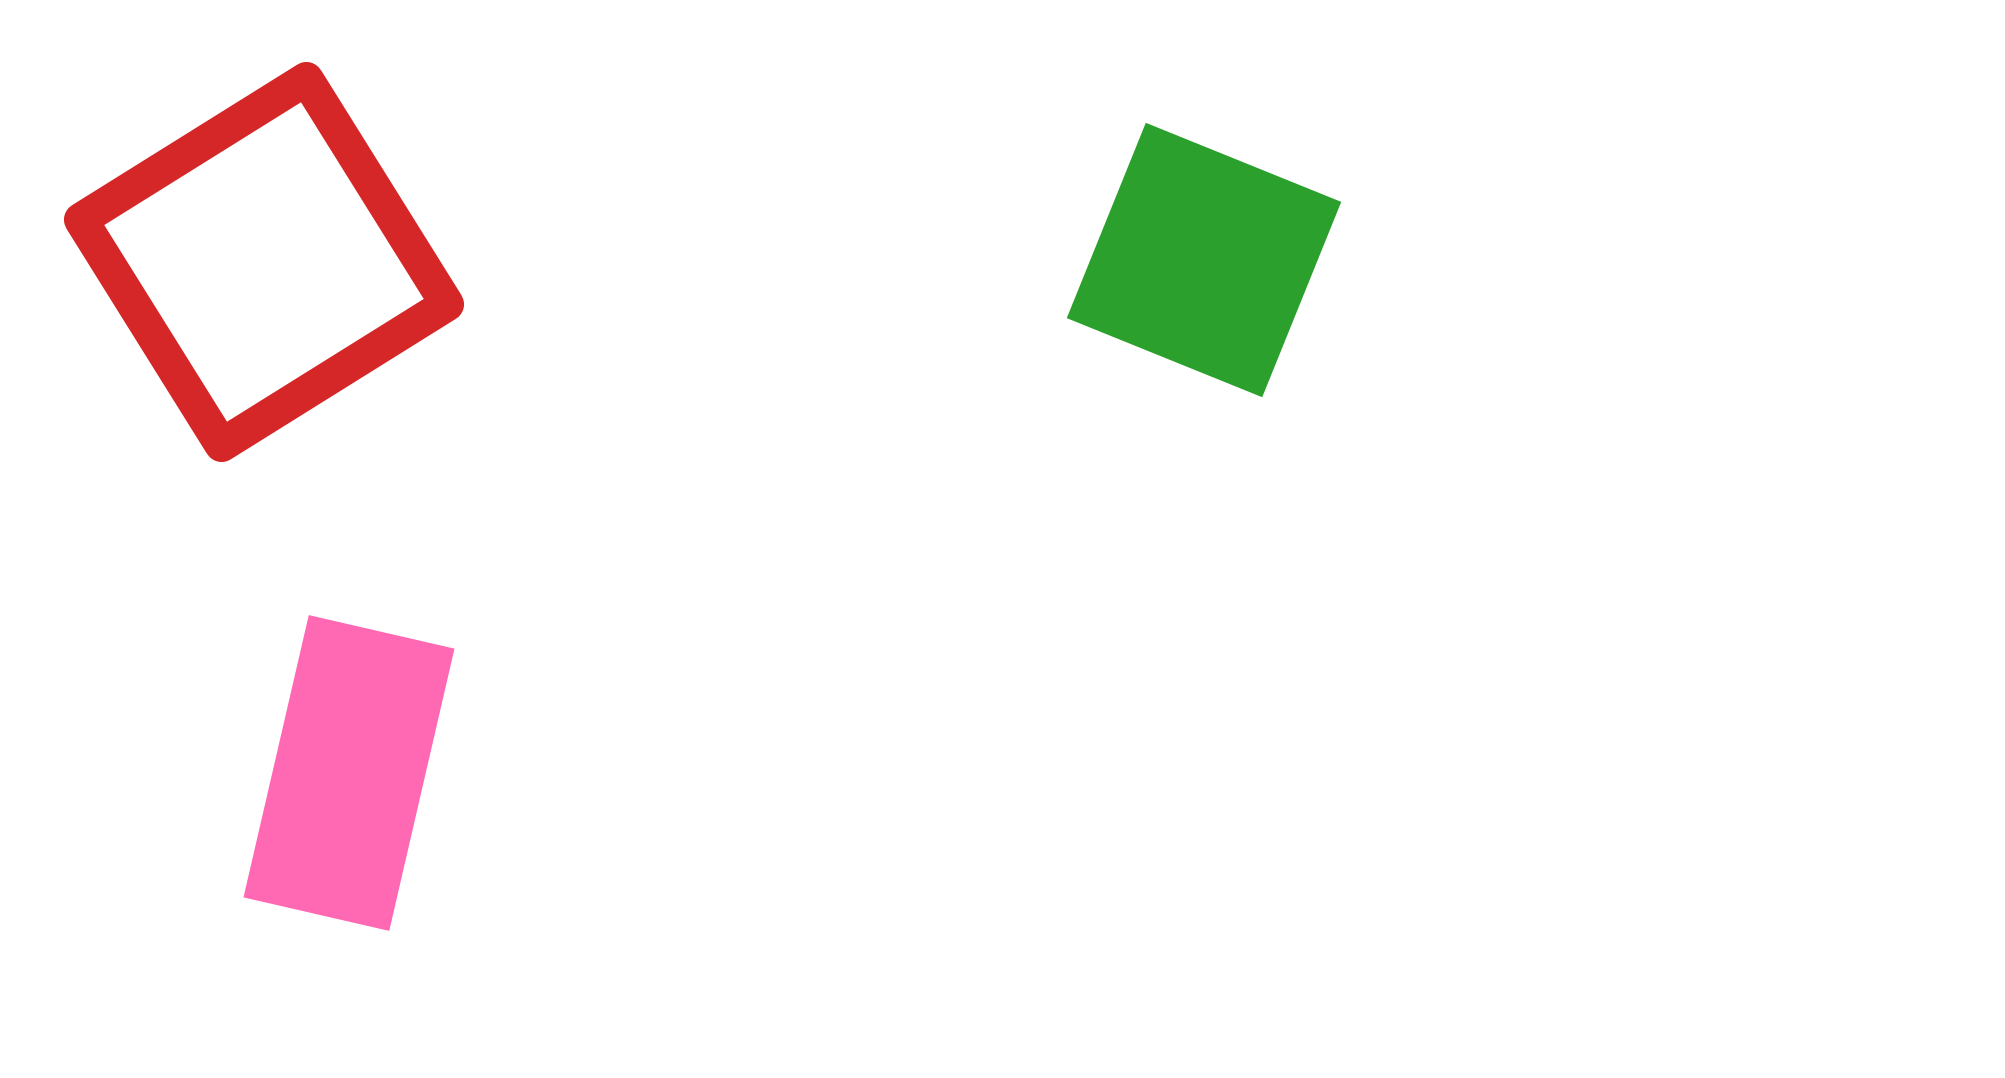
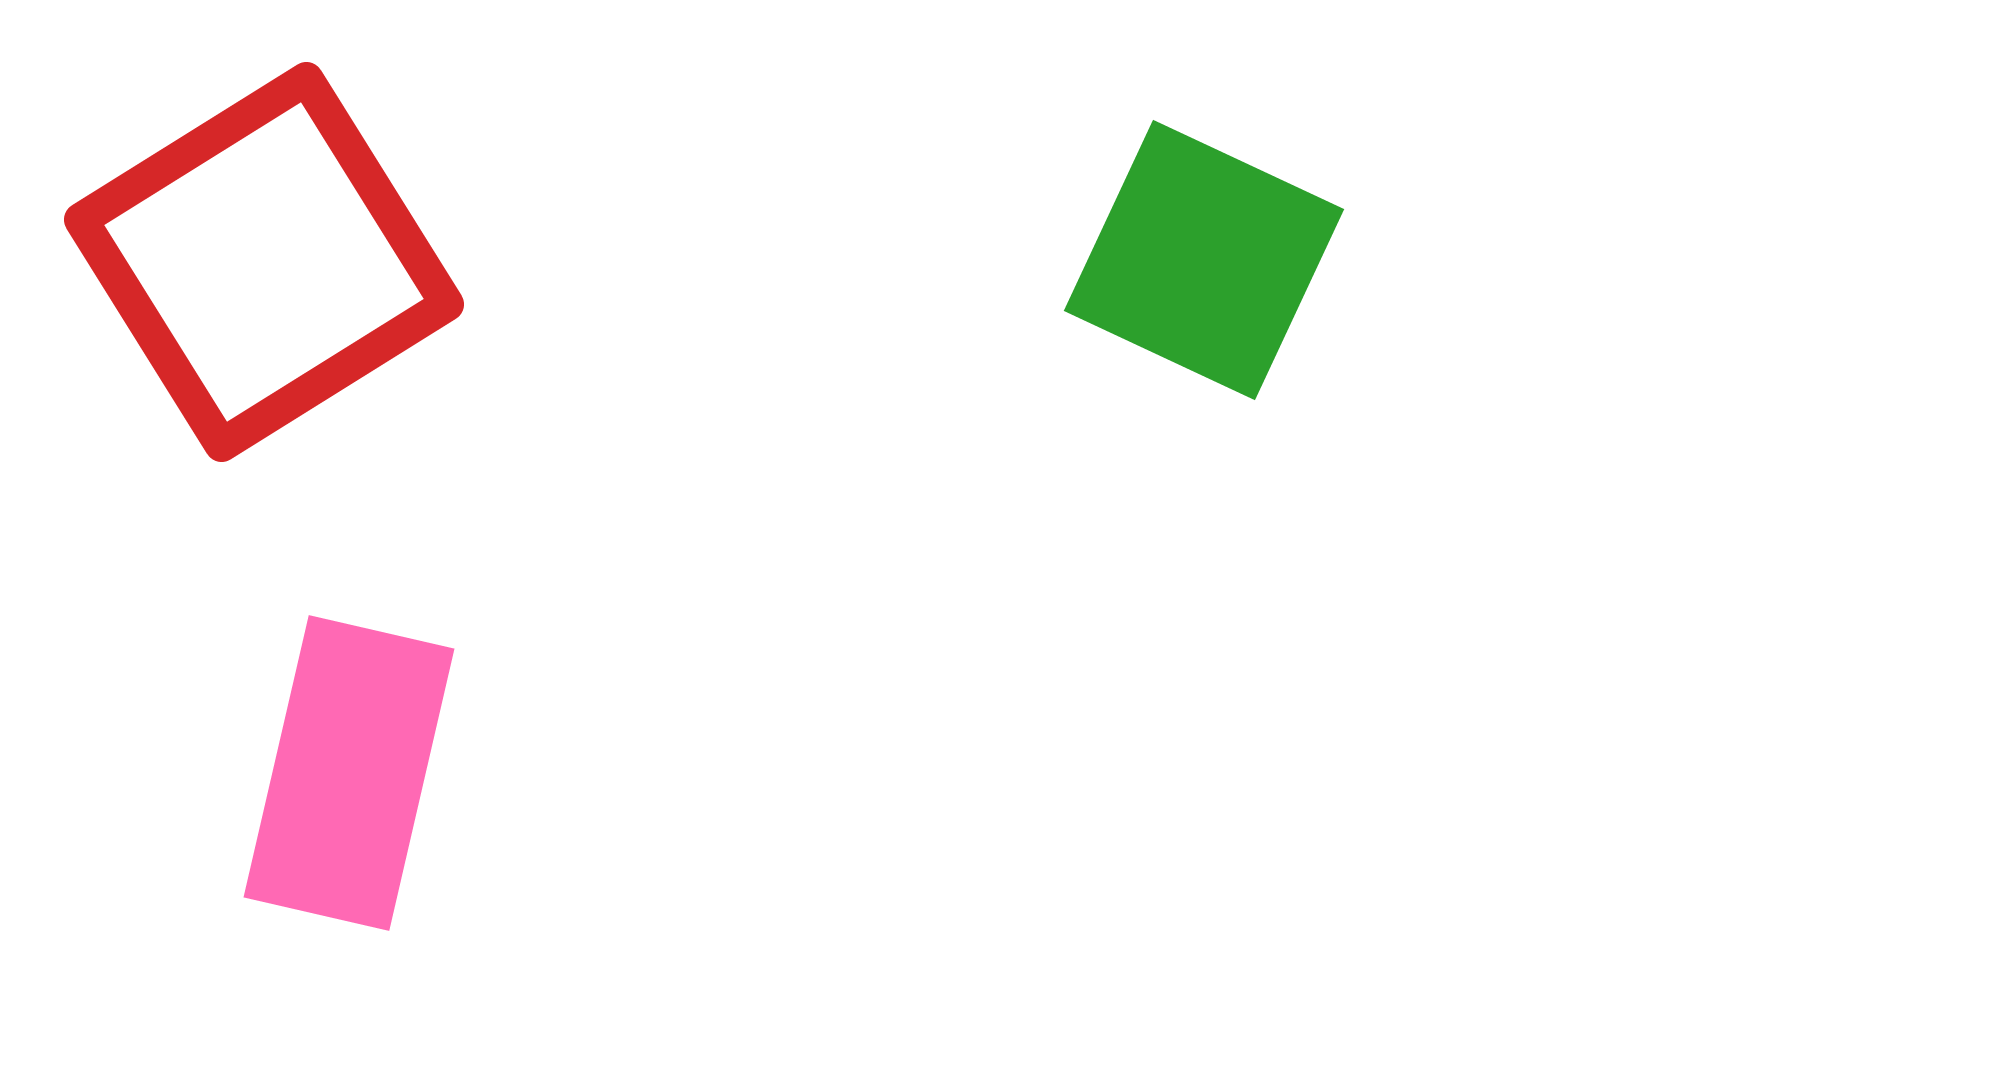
green square: rotated 3 degrees clockwise
